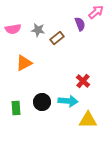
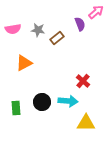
yellow triangle: moved 2 px left, 3 px down
